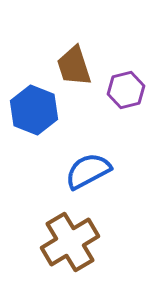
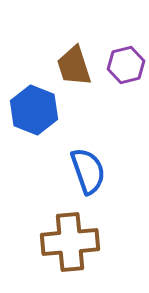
purple hexagon: moved 25 px up
blue semicircle: rotated 99 degrees clockwise
brown cross: rotated 26 degrees clockwise
